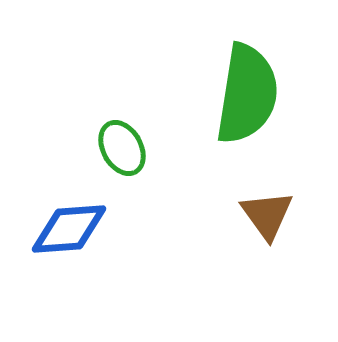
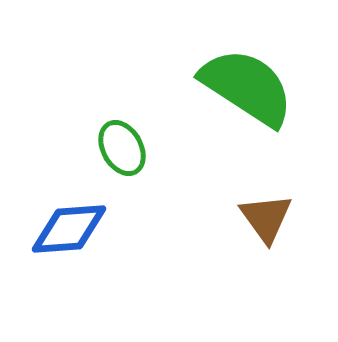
green semicircle: moved 7 px up; rotated 66 degrees counterclockwise
brown triangle: moved 1 px left, 3 px down
